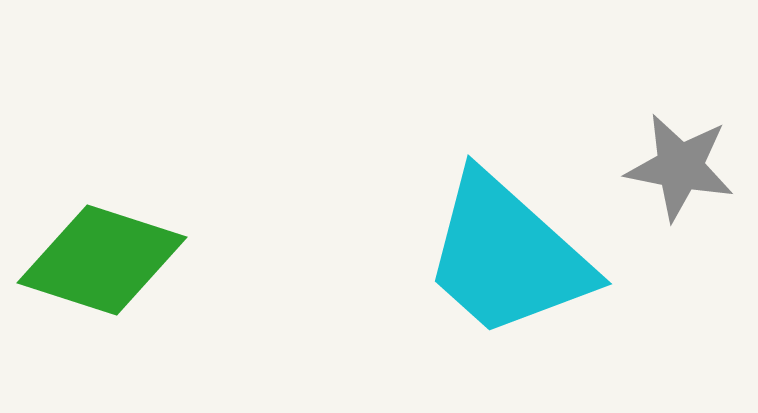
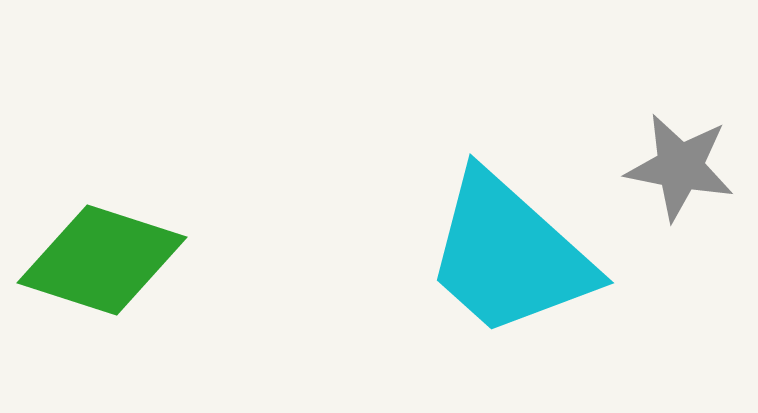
cyan trapezoid: moved 2 px right, 1 px up
